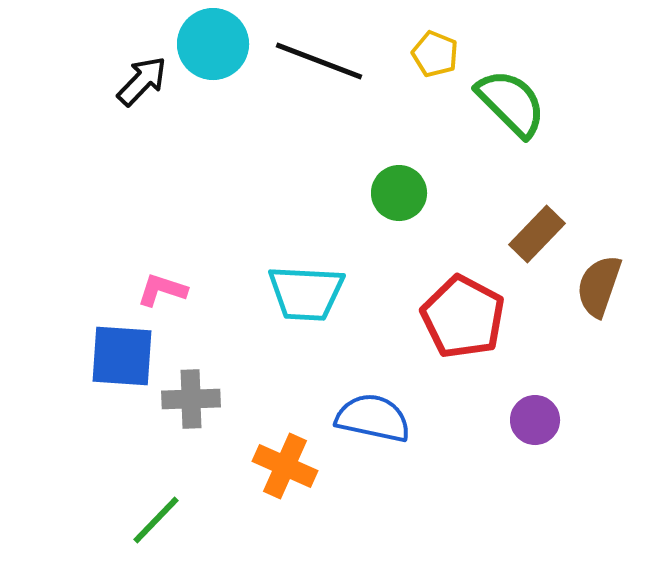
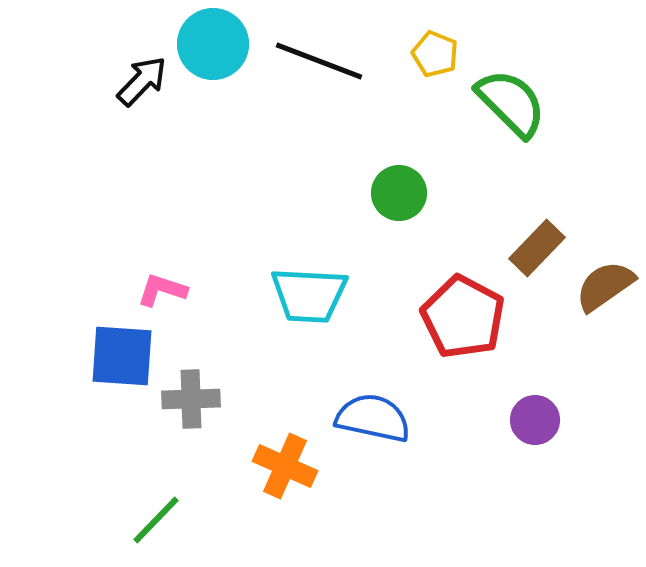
brown rectangle: moved 14 px down
brown semicircle: moved 6 px right; rotated 36 degrees clockwise
cyan trapezoid: moved 3 px right, 2 px down
